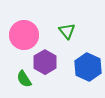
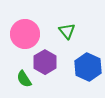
pink circle: moved 1 px right, 1 px up
